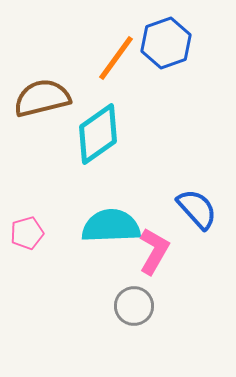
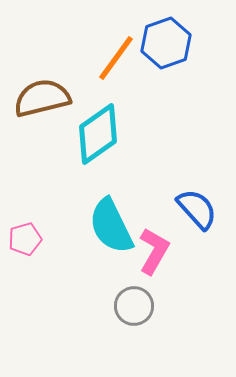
cyan semicircle: rotated 114 degrees counterclockwise
pink pentagon: moved 2 px left, 6 px down
